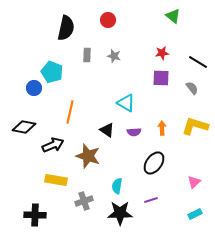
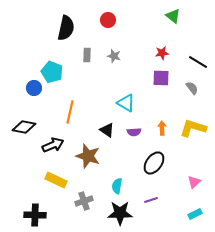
yellow L-shape: moved 2 px left, 2 px down
yellow rectangle: rotated 15 degrees clockwise
